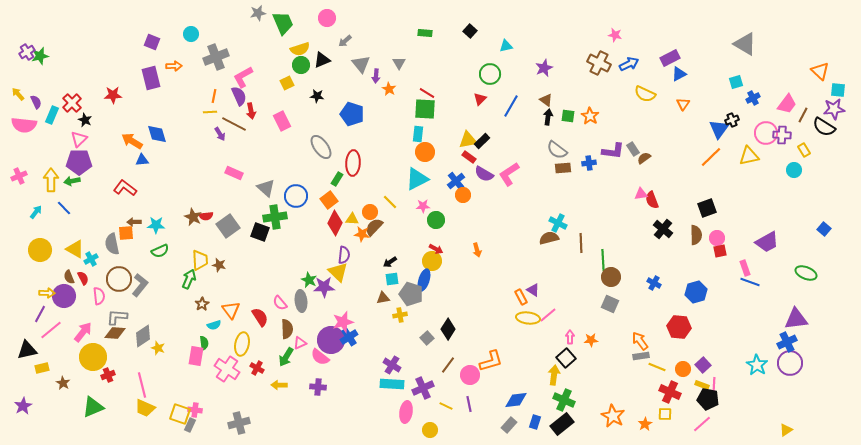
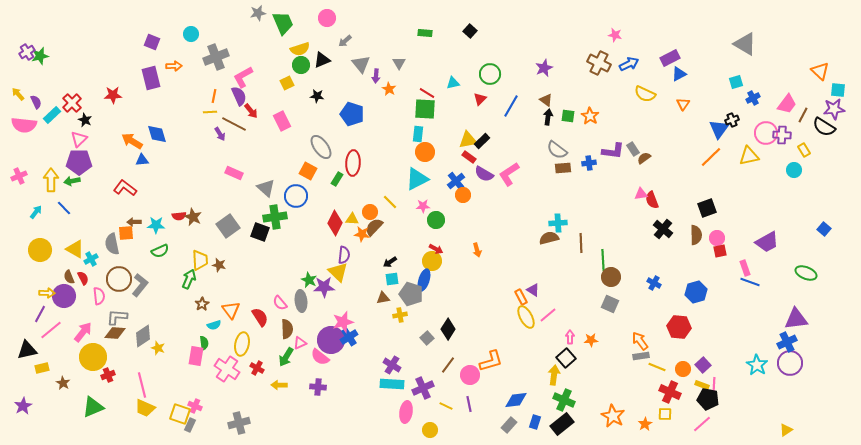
cyan triangle at (506, 46): moved 53 px left, 37 px down
red arrow at (251, 111): rotated 28 degrees counterclockwise
cyan rectangle at (52, 115): rotated 24 degrees clockwise
orange square at (329, 200): moved 21 px left, 29 px up; rotated 24 degrees counterclockwise
red semicircle at (206, 216): moved 27 px left
cyan cross at (558, 223): rotated 30 degrees counterclockwise
yellow ellipse at (528, 318): moved 2 px left, 1 px up; rotated 55 degrees clockwise
pink cross at (195, 410): moved 4 px up; rotated 16 degrees clockwise
